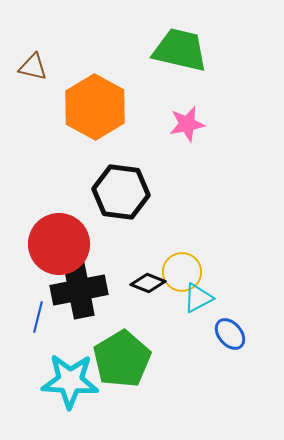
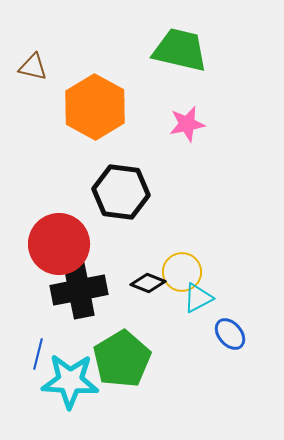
blue line: moved 37 px down
